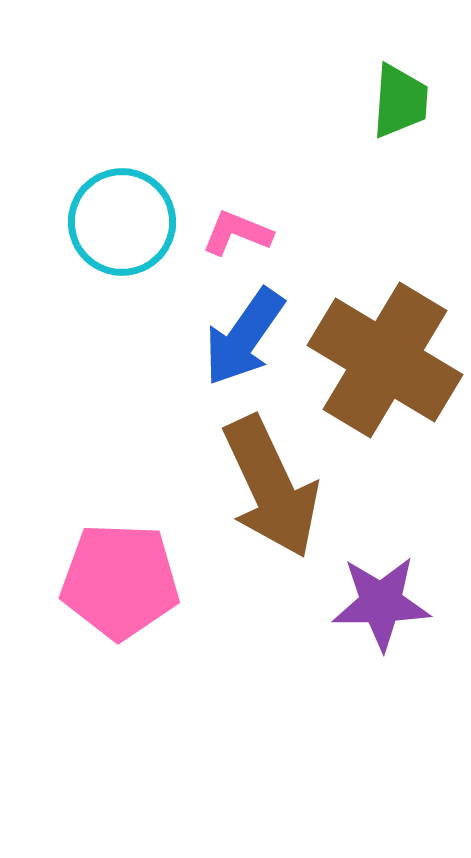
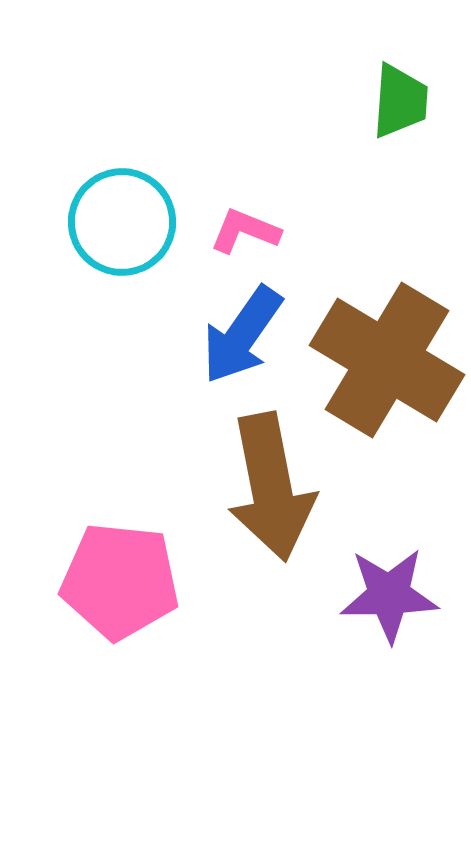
pink L-shape: moved 8 px right, 2 px up
blue arrow: moved 2 px left, 2 px up
brown cross: moved 2 px right
brown arrow: rotated 14 degrees clockwise
pink pentagon: rotated 4 degrees clockwise
purple star: moved 8 px right, 8 px up
